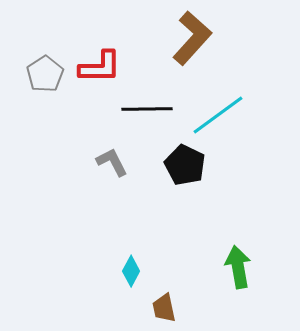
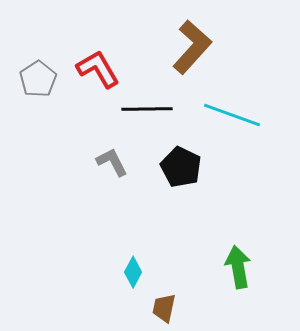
brown L-shape: moved 9 px down
red L-shape: moved 2 px left, 2 px down; rotated 120 degrees counterclockwise
gray pentagon: moved 7 px left, 5 px down
cyan line: moved 14 px right; rotated 56 degrees clockwise
black pentagon: moved 4 px left, 2 px down
cyan diamond: moved 2 px right, 1 px down
brown trapezoid: rotated 24 degrees clockwise
